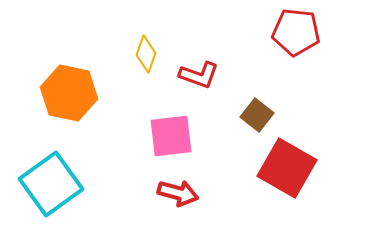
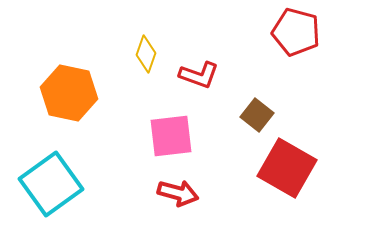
red pentagon: rotated 9 degrees clockwise
